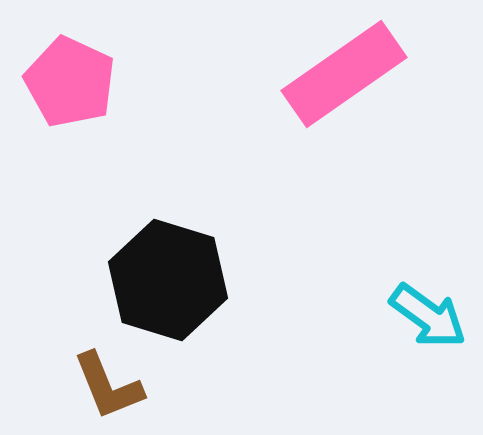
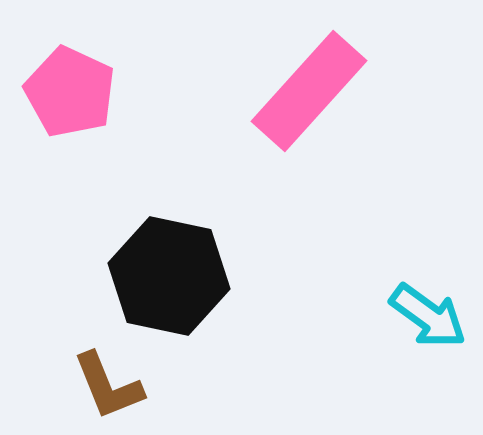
pink rectangle: moved 35 px left, 17 px down; rotated 13 degrees counterclockwise
pink pentagon: moved 10 px down
black hexagon: moved 1 px right, 4 px up; rotated 5 degrees counterclockwise
